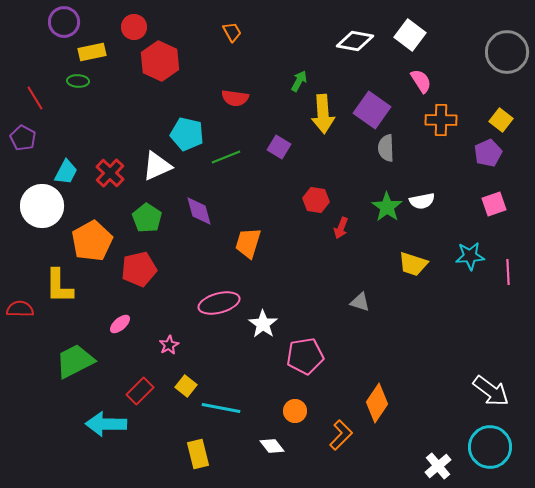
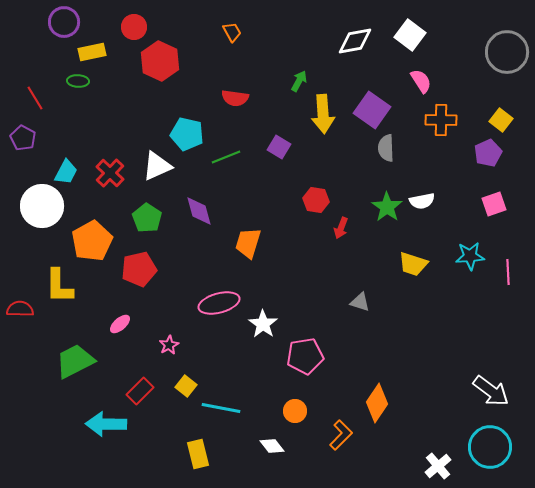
white diamond at (355, 41): rotated 21 degrees counterclockwise
